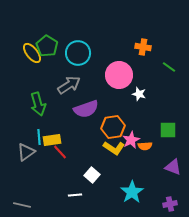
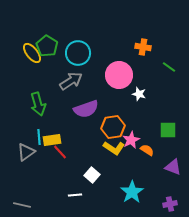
gray arrow: moved 2 px right, 4 px up
orange semicircle: moved 2 px right, 4 px down; rotated 144 degrees counterclockwise
